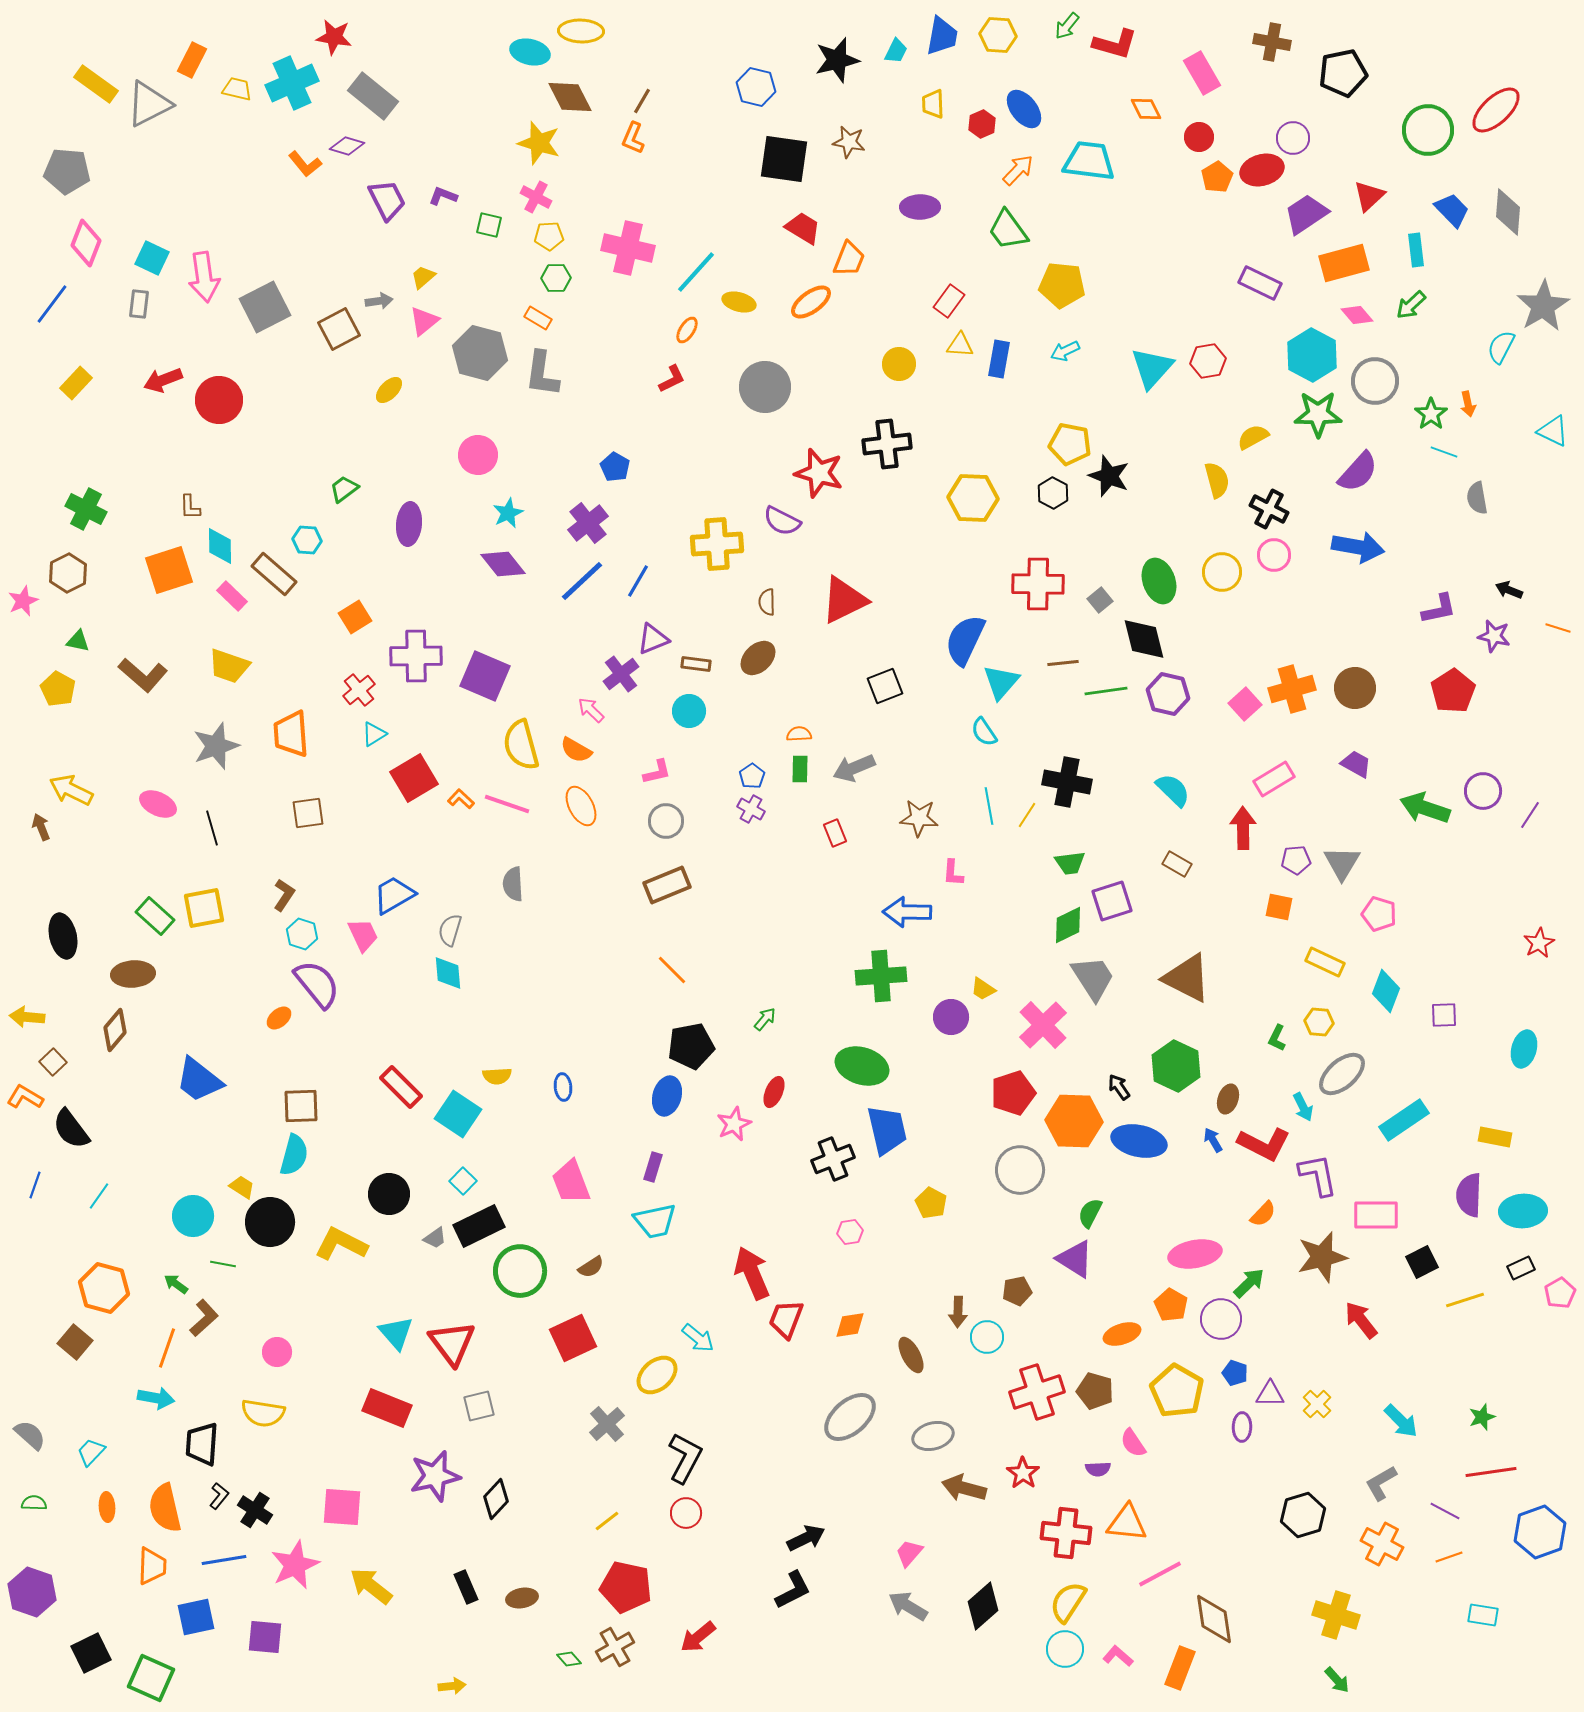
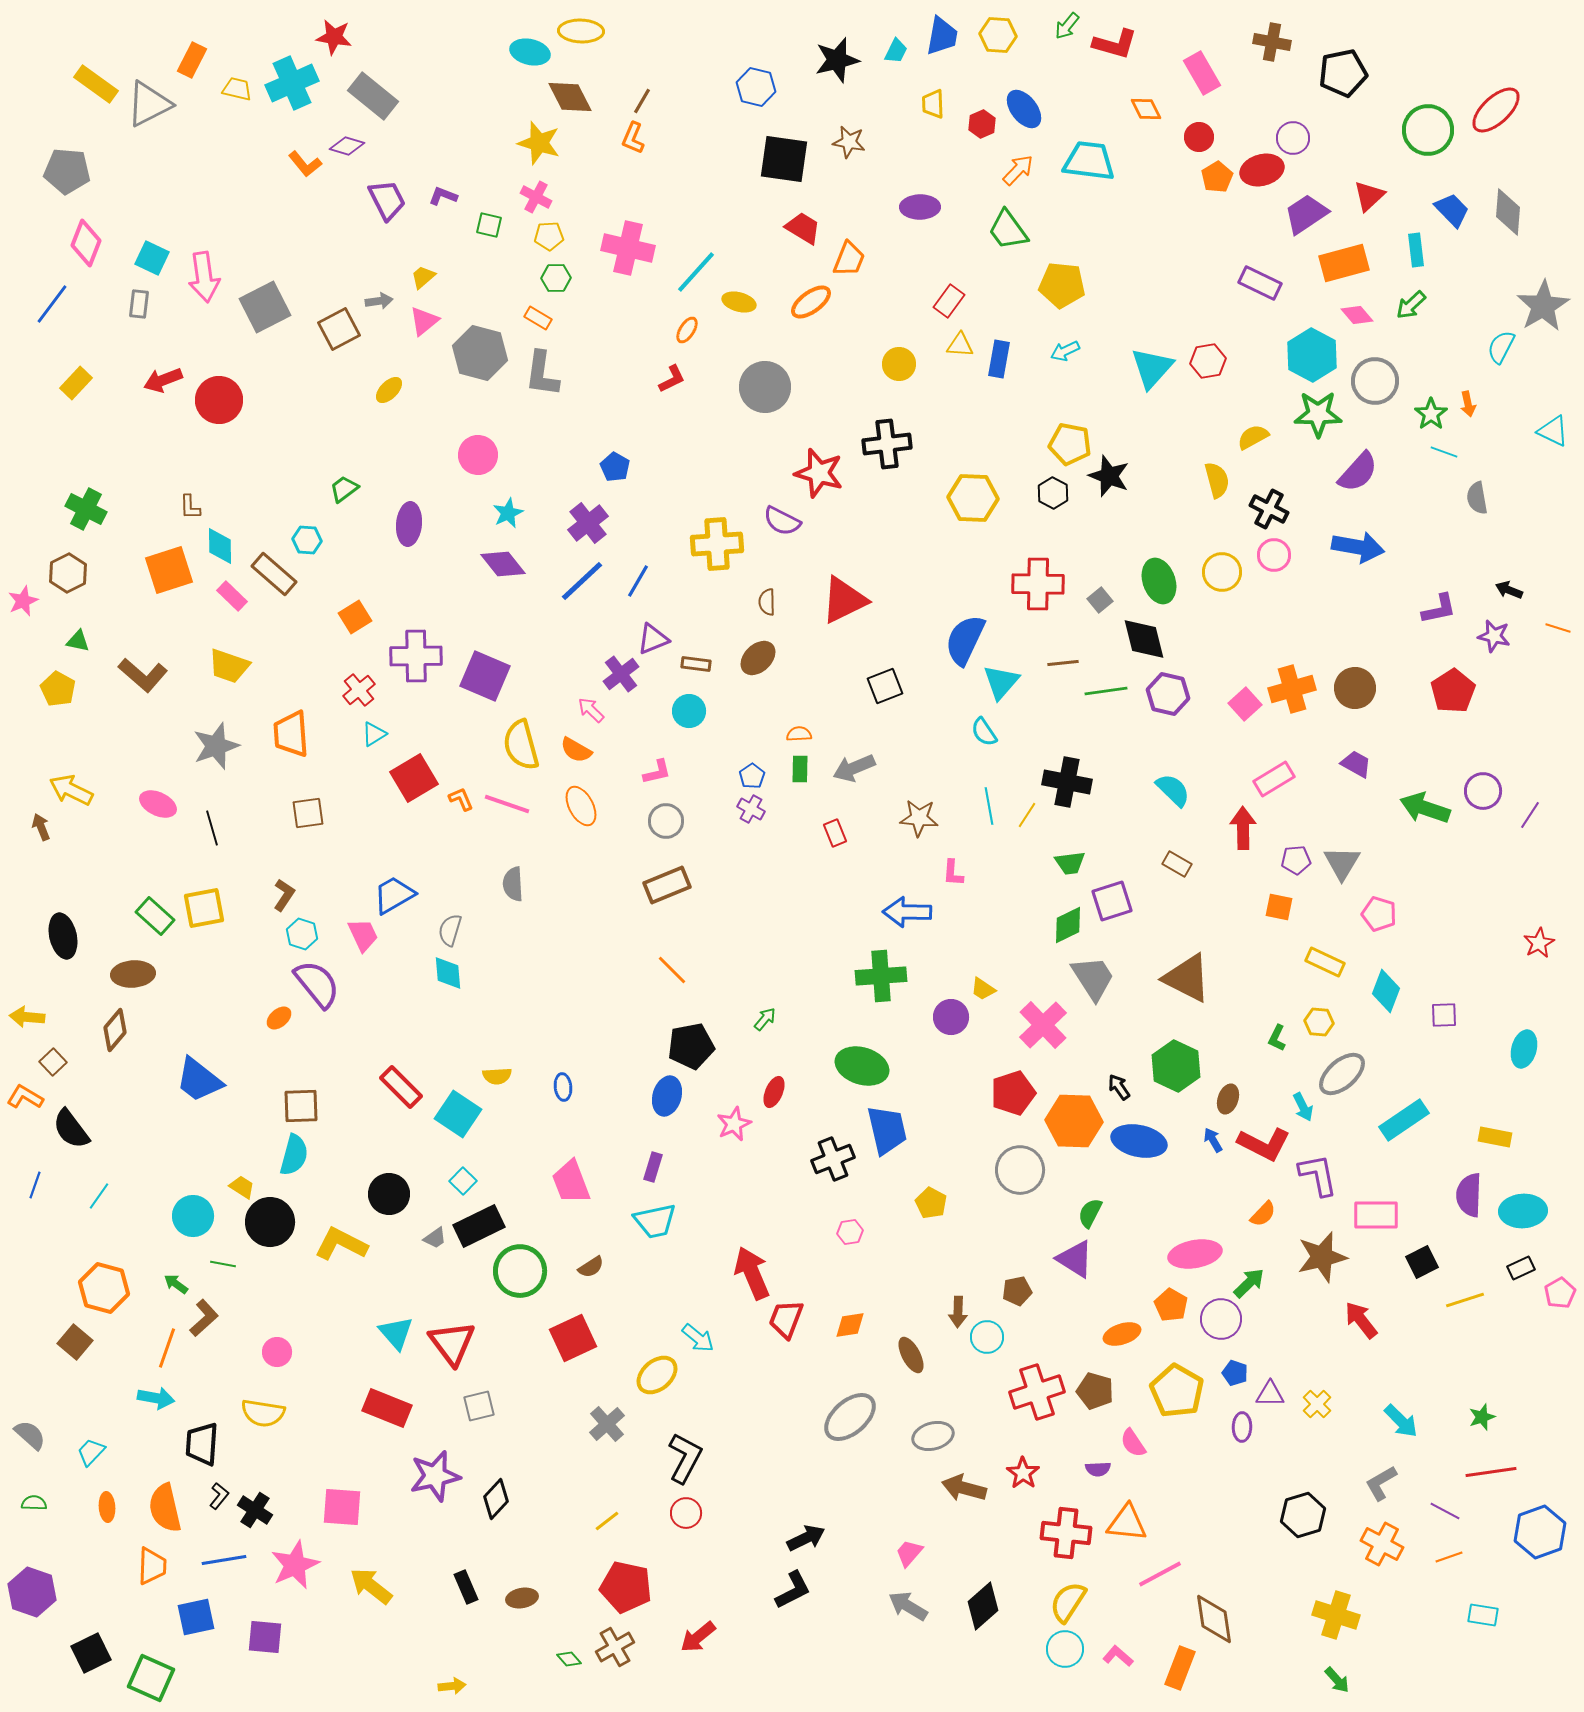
orange L-shape at (461, 799): rotated 24 degrees clockwise
